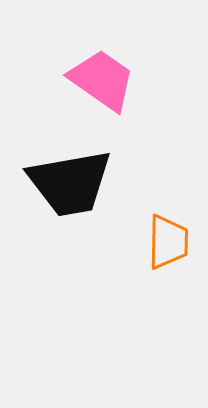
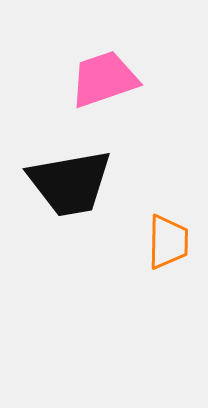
pink trapezoid: moved 2 px right, 1 px up; rotated 54 degrees counterclockwise
